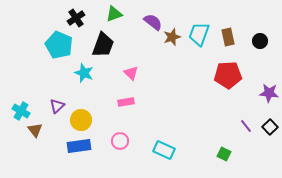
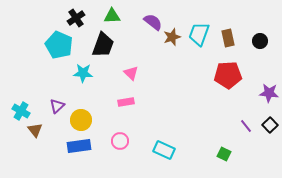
green triangle: moved 2 px left, 2 px down; rotated 18 degrees clockwise
brown rectangle: moved 1 px down
cyan star: moved 1 px left; rotated 18 degrees counterclockwise
black square: moved 2 px up
